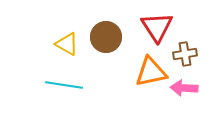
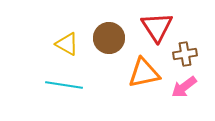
brown circle: moved 3 px right, 1 px down
orange triangle: moved 7 px left, 1 px down
pink arrow: moved 1 px up; rotated 40 degrees counterclockwise
